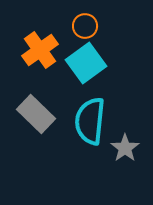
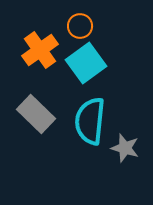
orange circle: moved 5 px left
gray star: rotated 20 degrees counterclockwise
